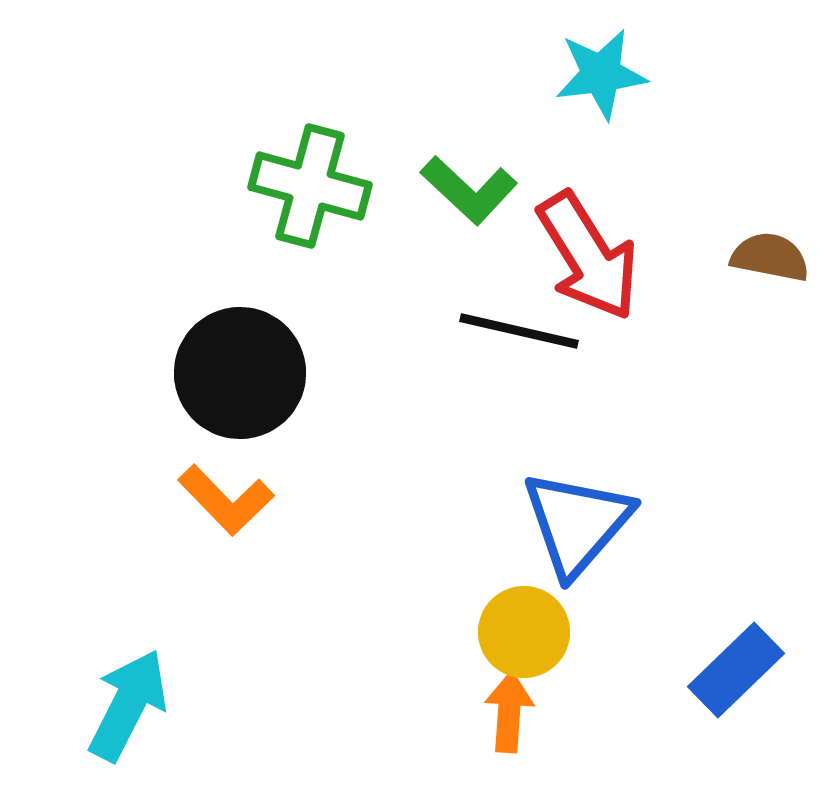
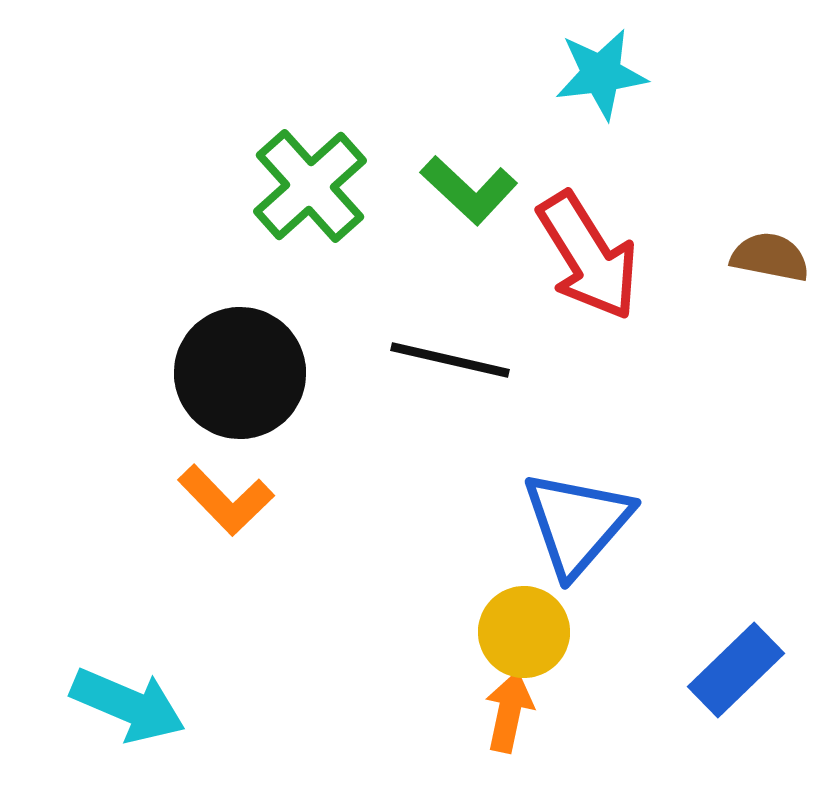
green cross: rotated 33 degrees clockwise
black line: moved 69 px left, 29 px down
cyan arrow: rotated 86 degrees clockwise
orange arrow: rotated 8 degrees clockwise
